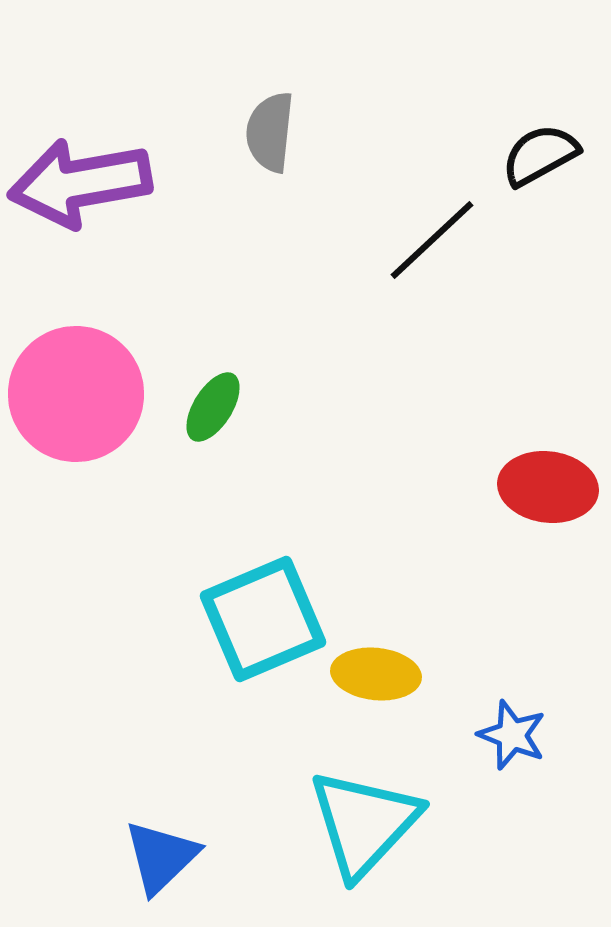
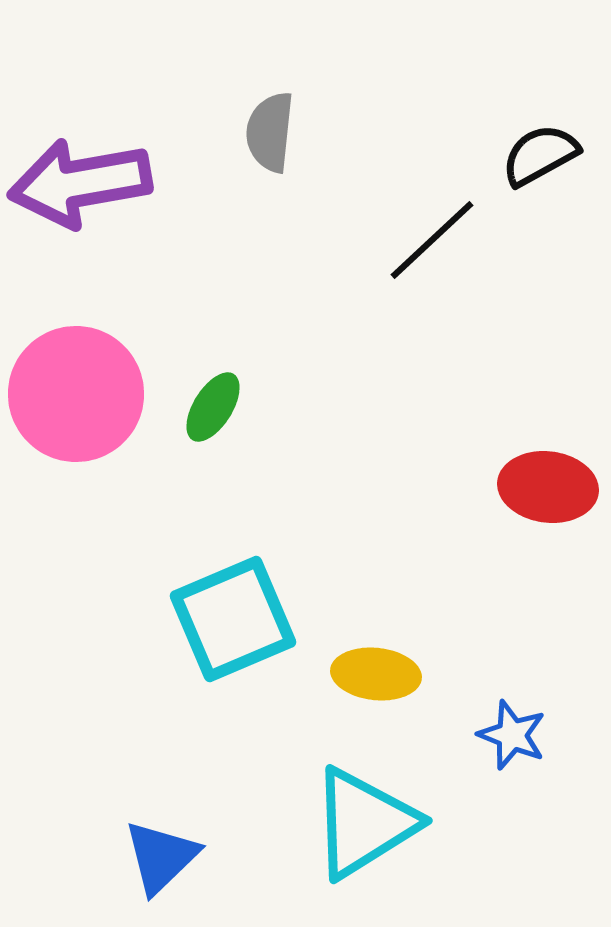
cyan square: moved 30 px left
cyan triangle: rotated 15 degrees clockwise
